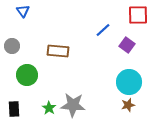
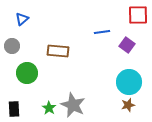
blue triangle: moved 1 px left, 8 px down; rotated 24 degrees clockwise
blue line: moved 1 px left, 2 px down; rotated 35 degrees clockwise
green circle: moved 2 px up
gray star: rotated 20 degrees clockwise
